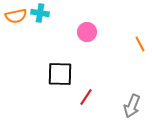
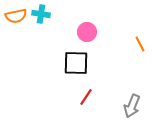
cyan cross: moved 1 px right, 1 px down
black square: moved 16 px right, 11 px up
